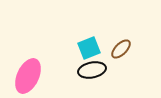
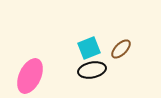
pink ellipse: moved 2 px right
